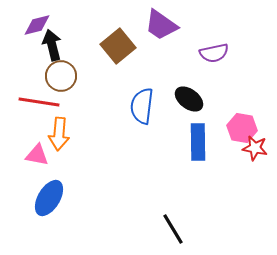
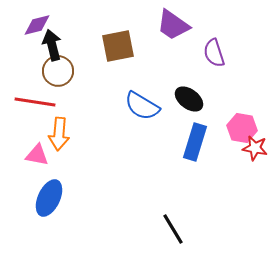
purple trapezoid: moved 12 px right
brown square: rotated 28 degrees clockwise
purple semicircle: rotated 84 degrees clockwise
brown circle: moved 3 px left, 5 px up
red line: moved 4 px left
blue semicircle: rotated 66 degrees counterclockwise
blue rectangle: moved 3 px left; rotated 18 degrees clockwise
blue ellipse: rotated 6 degrees counterclockwise
